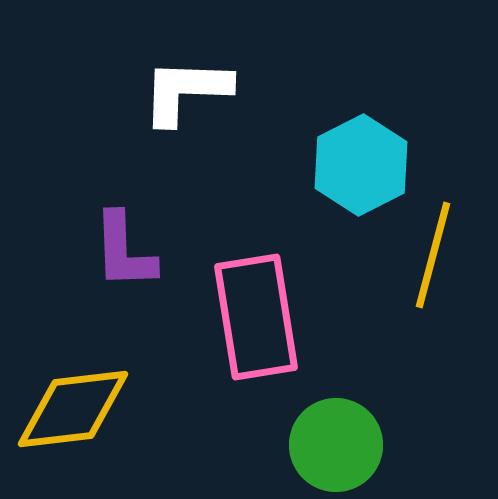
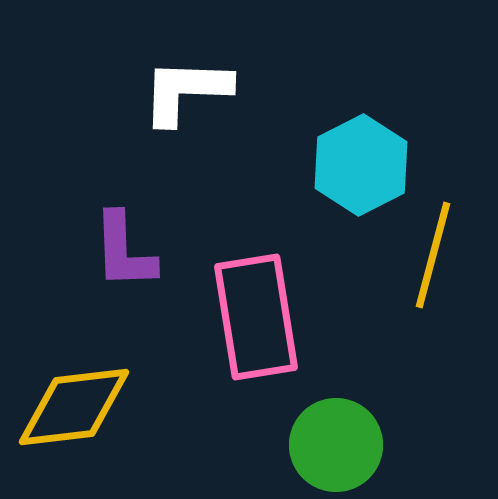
yellow diamond: moved 1 px right, 2 px up
